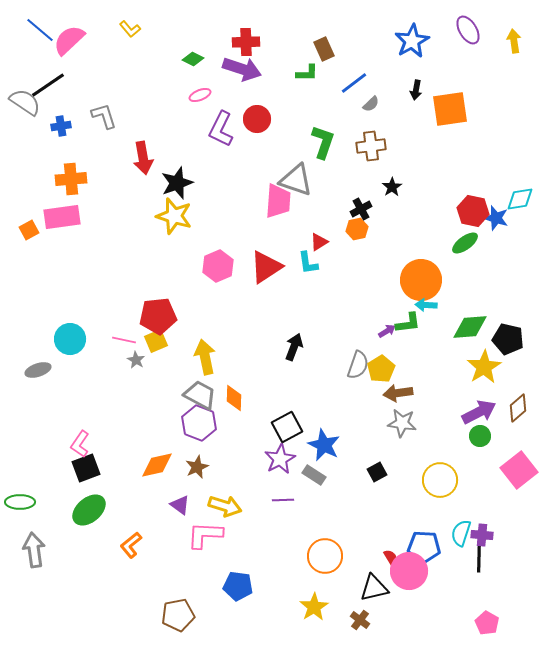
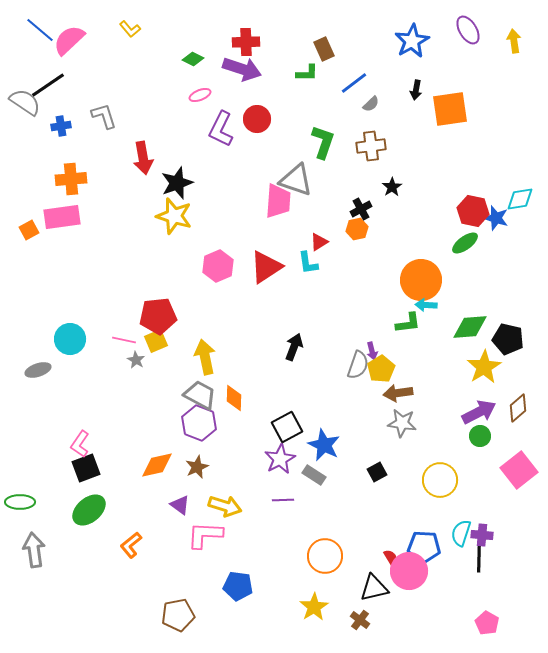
purple arrow at (387, 331): moved 15 px left, 20 px down; rotated 108 degrees clockwise
